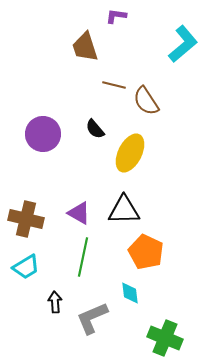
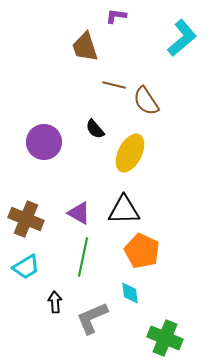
cyan L-shape: moved 1 px left, 6 px up
purple circle: moved 1 px right, 8 px down
brown cross: rotated 8 degrees clockwise
orange pentagon: moved 4 px left, 1 px up
